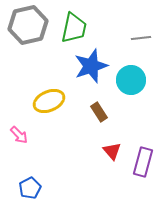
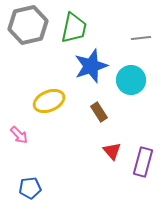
blue pentagon: rotated 20 degrees clockwise
